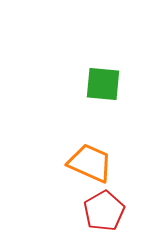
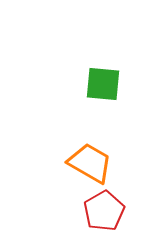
orange trapezoid: rotated 6 degrees clockwise
